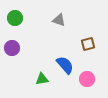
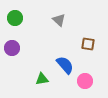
gray triangle: rotated 24 degrees clockwise
brown square: rotated 24 degrees clockwise
pink circle: moved 2 px left, 2 px down
